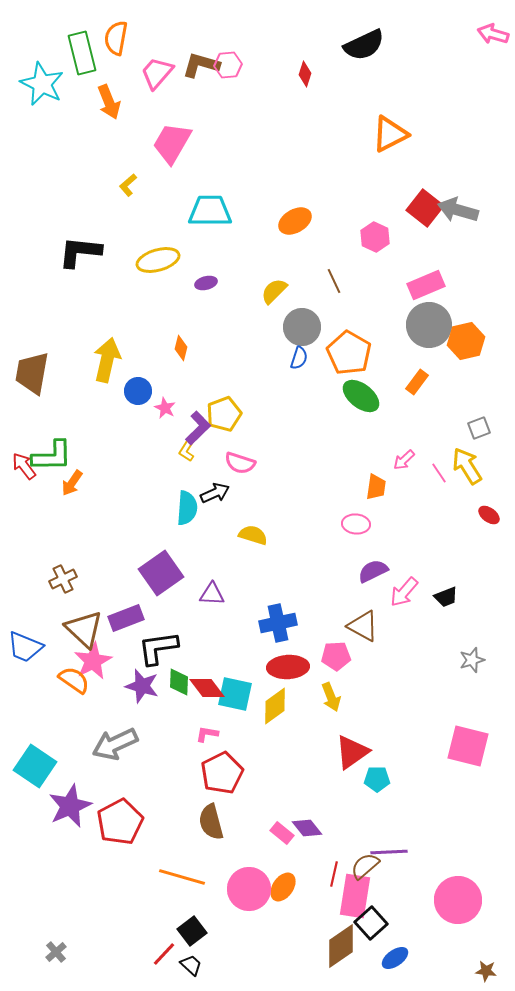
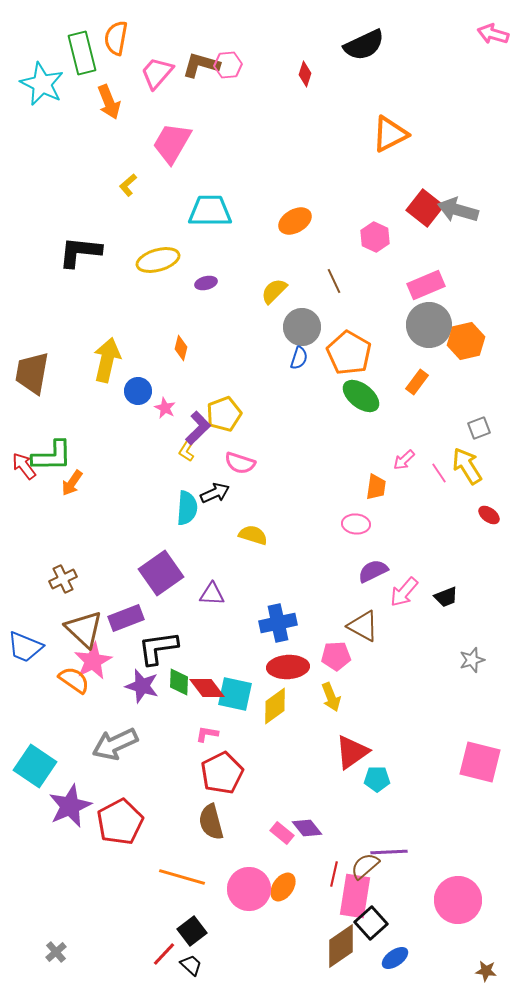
pink square at (468, 746): moved 12 px right, 16 px down
